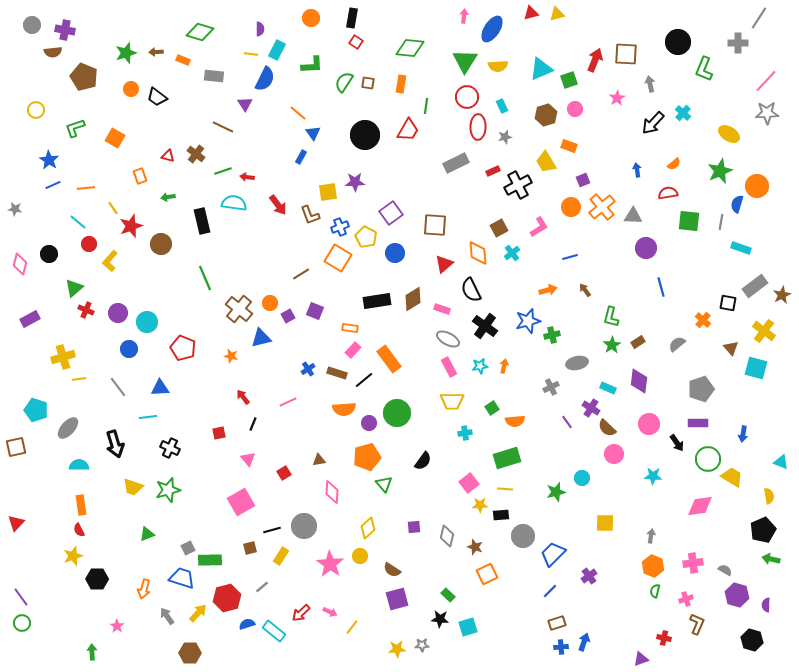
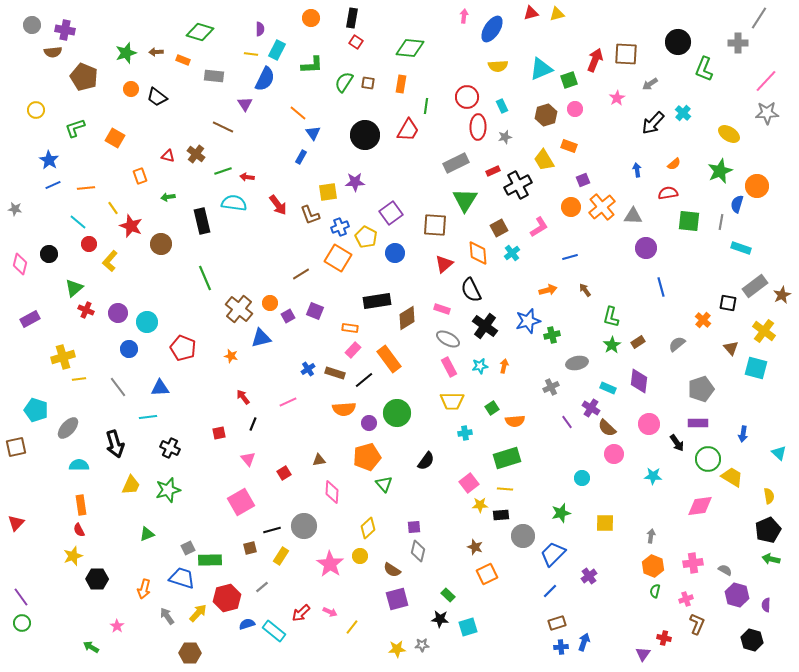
green triangle at (465, 61): moved 139 px down
gray arrow at (650, 84): rotated 112 degrees counterclockwise
yellow trapezoid at (546, 162): moved 2 px left, 2 px up
red star at (131, 226): rotated 30 degrees counterclockwise
brown diamond at (413, 299): moved 6 px left, 19 px down
brown rectangle at (337, 373): moved 2 px left
black semicircle at (423, 461): moved 3 px right
cyan triangle at (781, 462): moved 2 px left, 9 px up; rotated 21 degrees clockwise
yellow trapezoid at (133, 487): moved 2 px left, 2 px up; rotated 85 degrees counterclockwise
green star at (556, 492): moved 5 px right, 21 px down
black pentagon at (763, 530): moved 5 px right
gray diamond at (447, 536): moved 29 px left, 15 px down
green arrow at (92, 652): moved 1 px left, 5 px up; rotated 56 degrees counterclockwise
purple triangle at (641, 659): moved 2 px right, 5 px up; rotated 35 degrees counterclockwise
